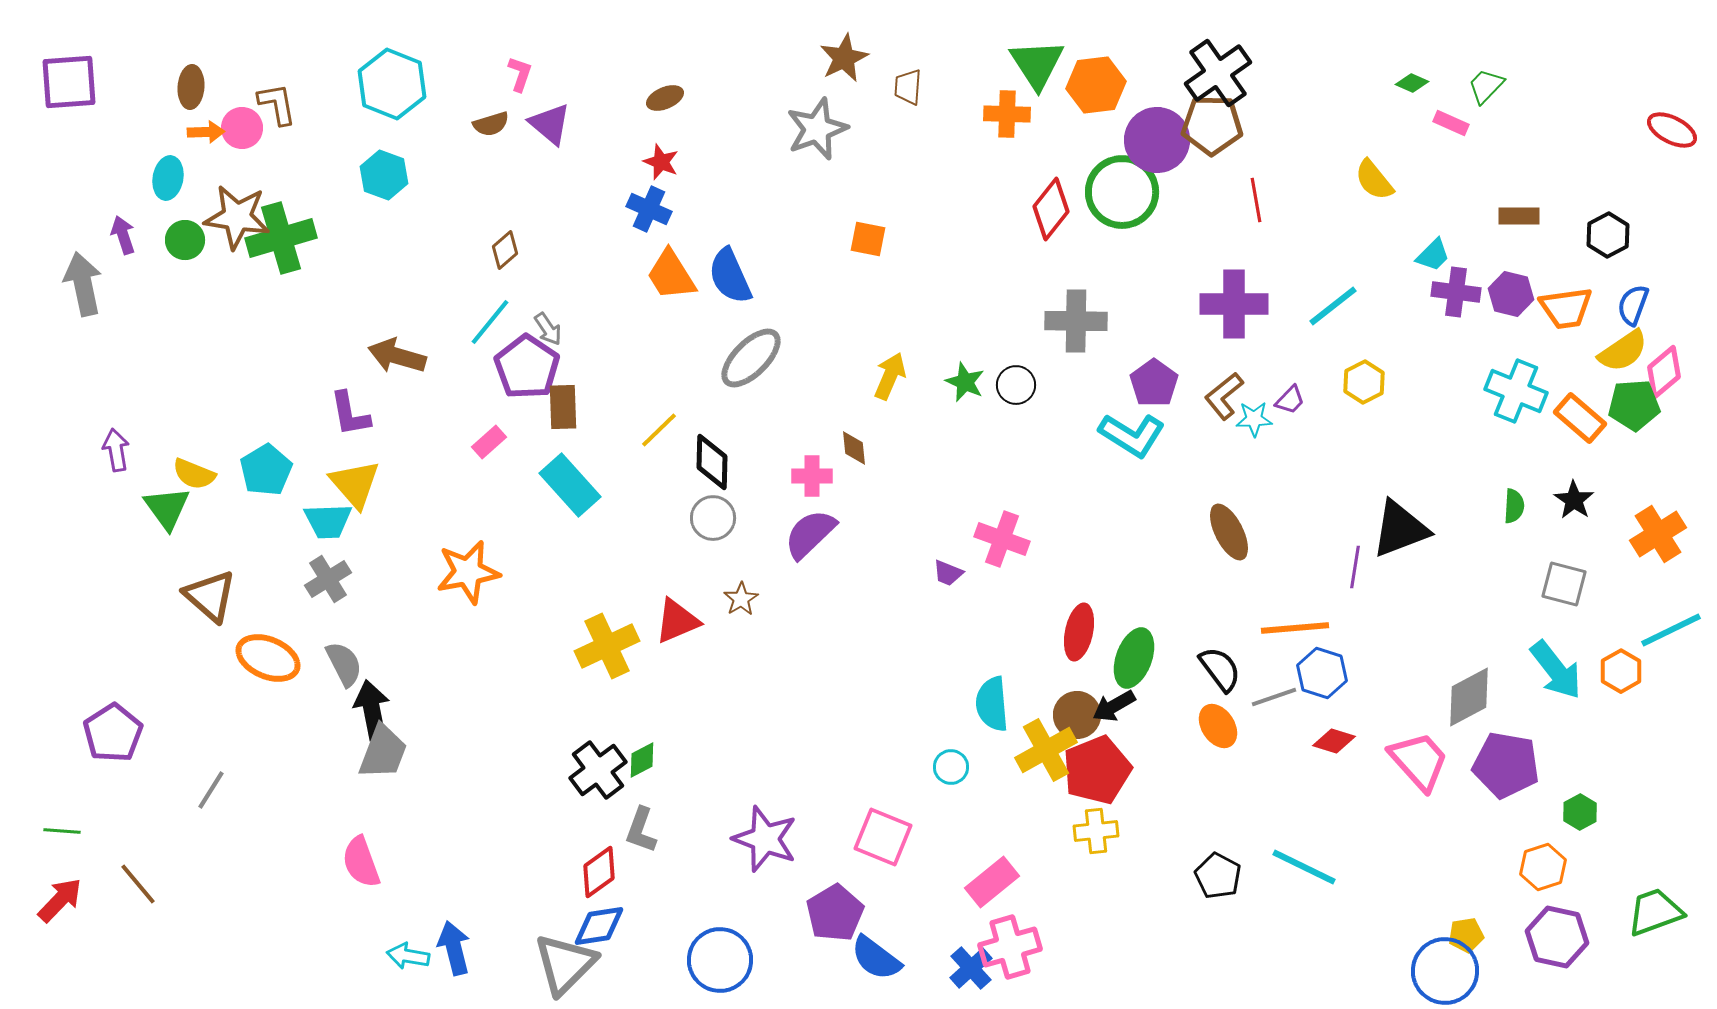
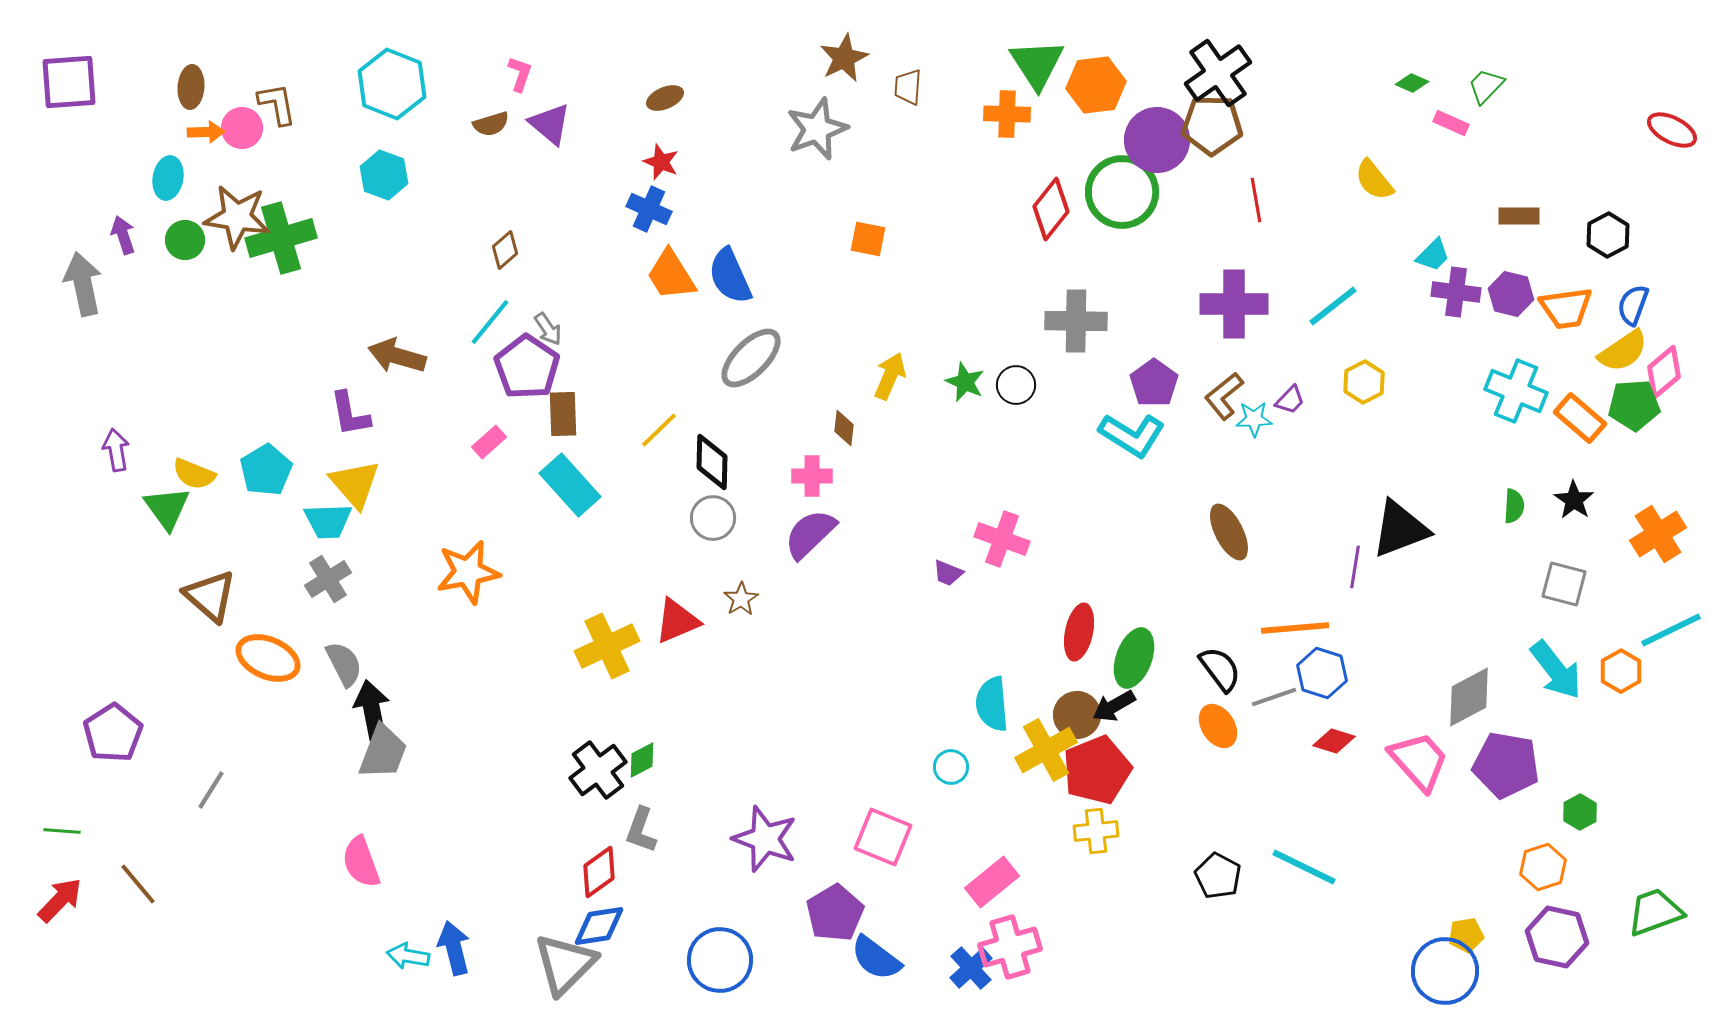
brown rectangle at (563, 407): moved 7 px down
brown diamond at (854, 448): moved 10 px left, 20 px up; rotated 12 degrees clockwise
